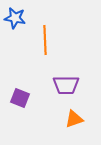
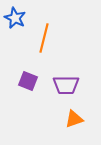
blue star: rotated 15 degrees clockwise
orange line: moved 1 px left, 2 px up; rotated 16 degrees clockwise
purple square: moved 8 px right, 17 px up
